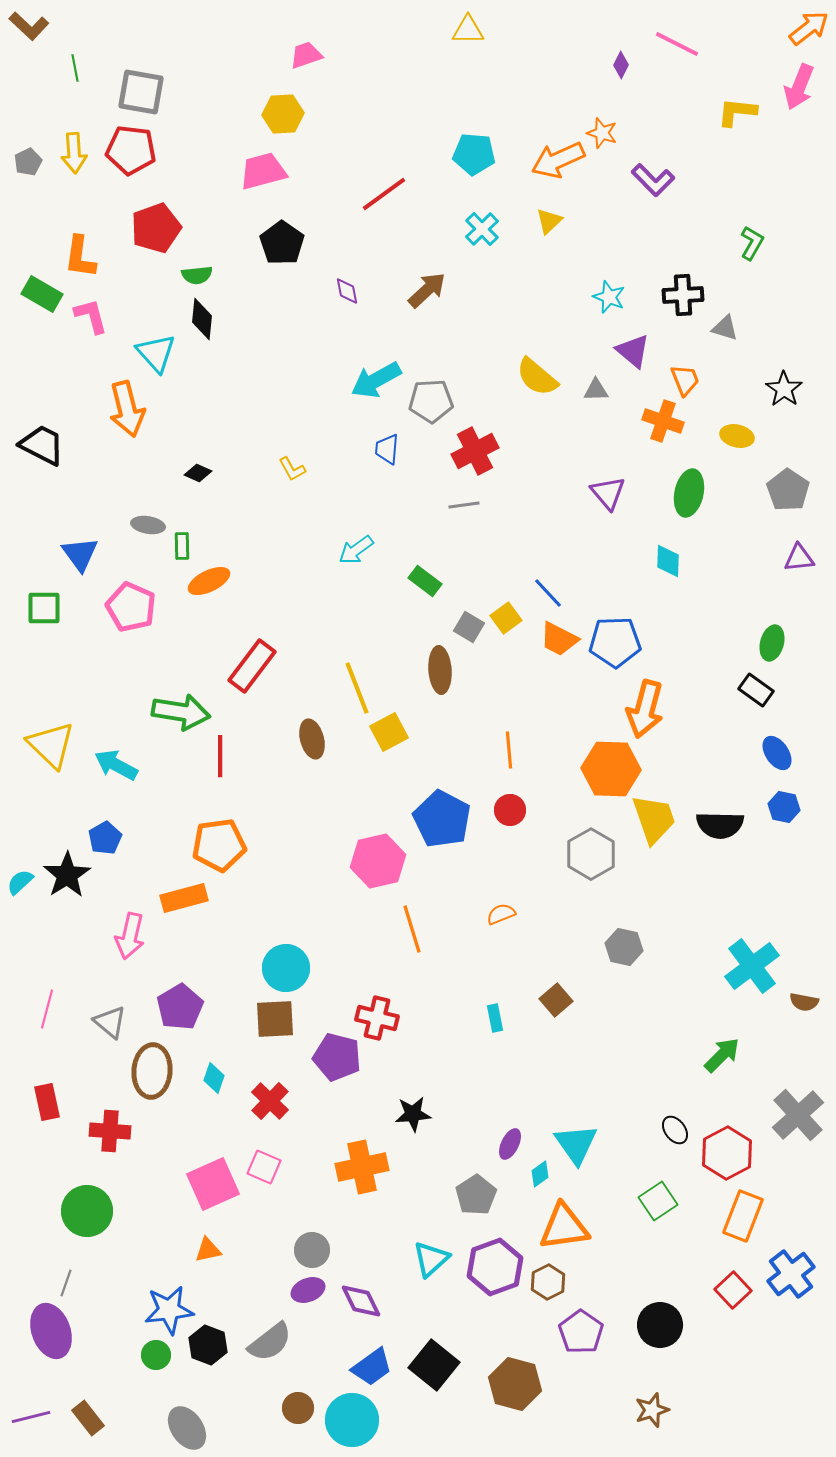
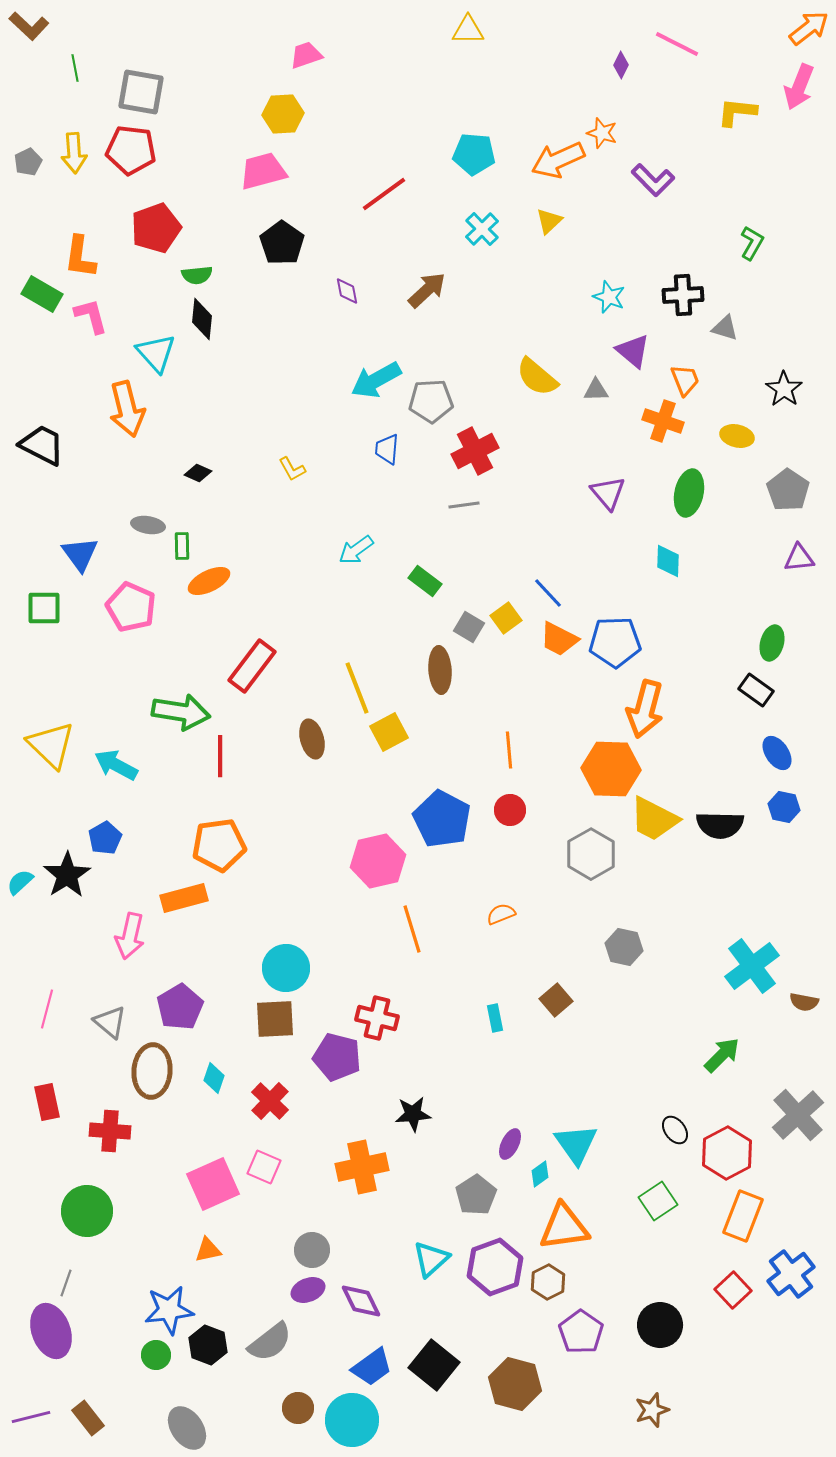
yellow trapezoid at (654, 819): rotated 136 degrees clockwise
